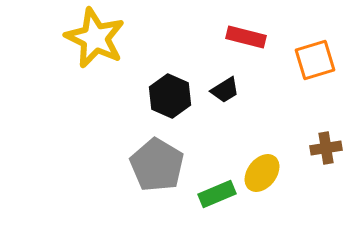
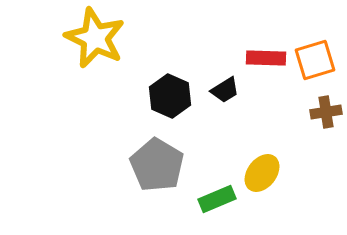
red rectangle: moved 20 px right, 21 px down; rotated 12 degrees counterclockwise
brown cross: moved 36 px up
green rectangle: moved 5 px down
